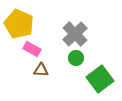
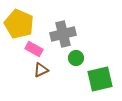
gray cross: moved 12 px left; rotated 30 degrees clockwise
pink rectangle: moved 2 px right
brown triangle: rotated 28 degrees counterclockwise
green square: rotated 24 degrees clockwise
